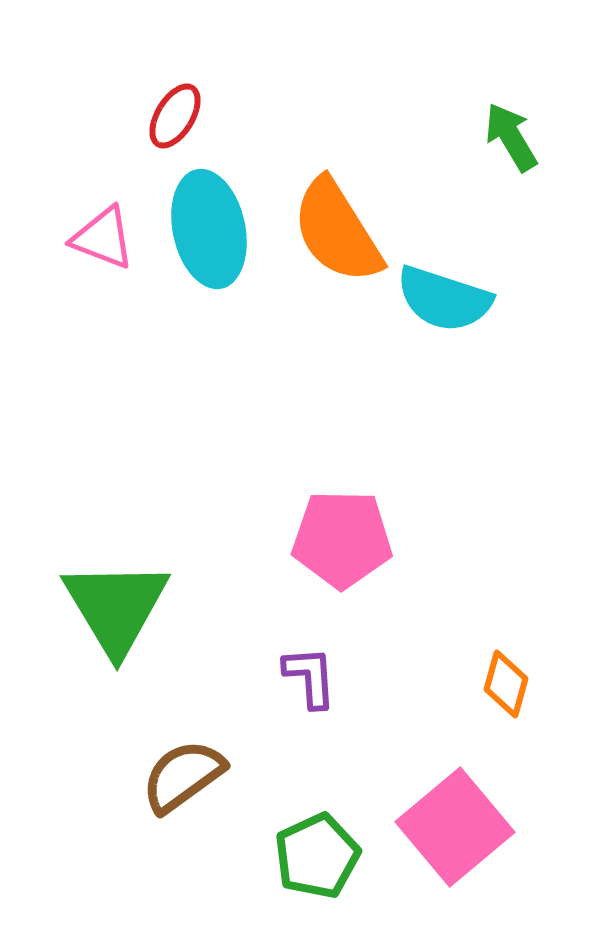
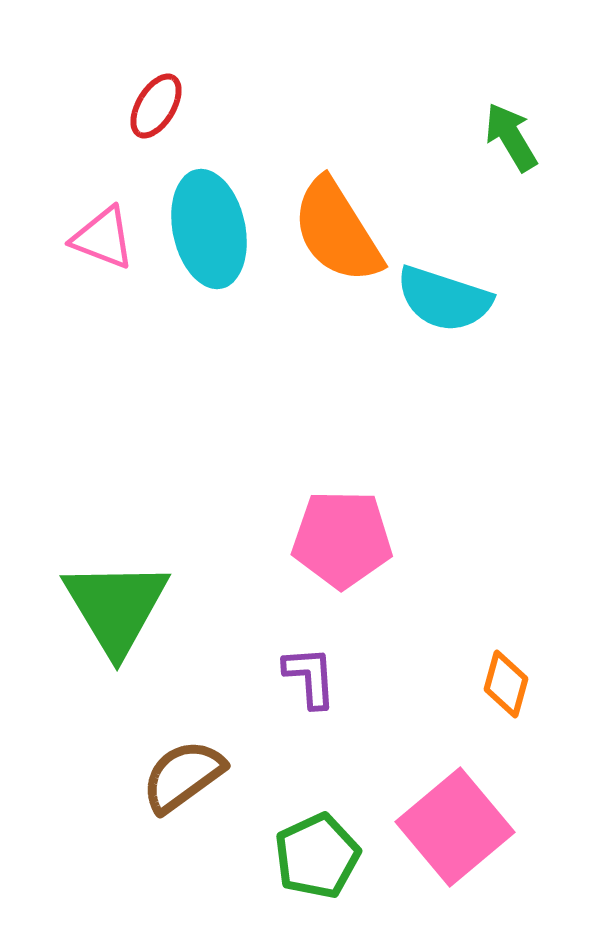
red ellipse: moved 19 px left, 10 px up
